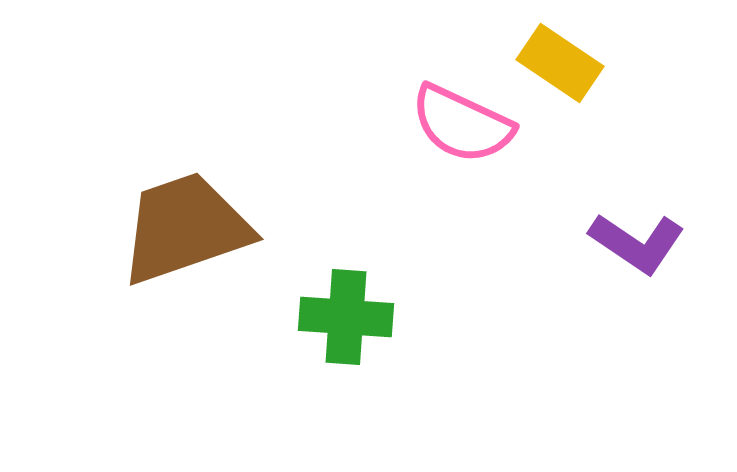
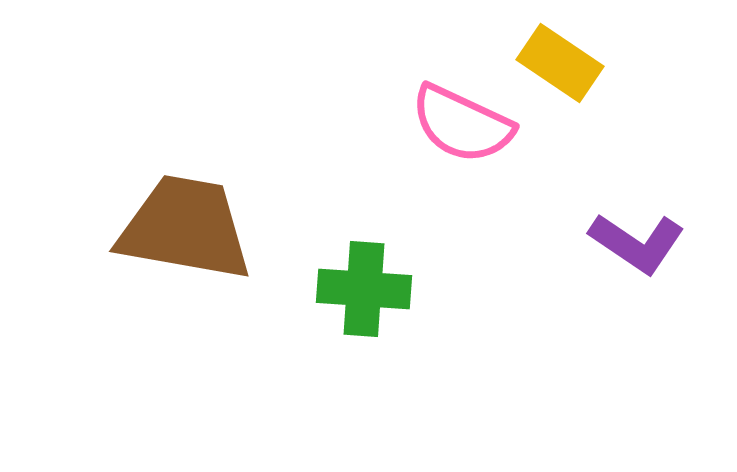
brown trapezoid: rotated 29 degrees clockwise
green cross: moved 18 px right, 28 px up
